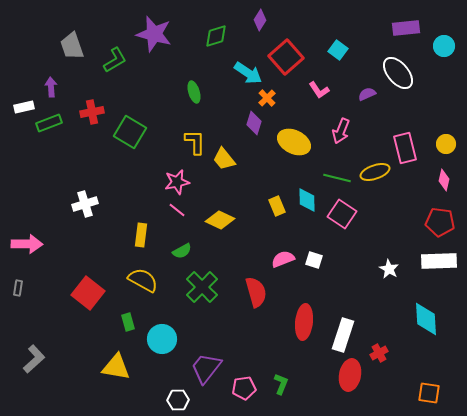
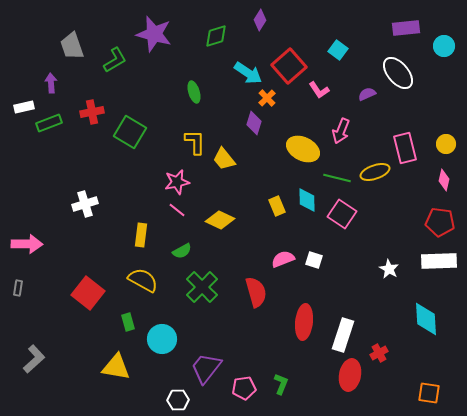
red square at (286, 57): moved 3 px right, 9 px down
purple arrow at (51, 87): moved 4 px up
yellow ellipse at (294, 142): moved 9 px right, 7 px down
